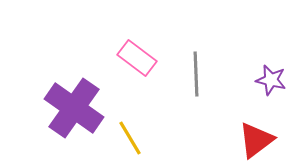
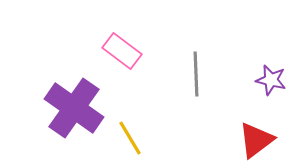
pink rectangle: moved 15 px left, 7 px up
